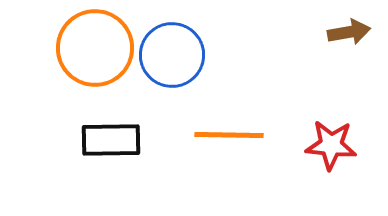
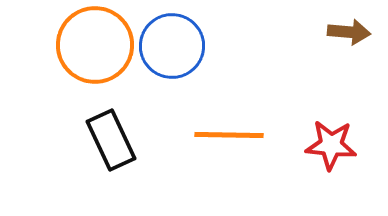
brown arrow: rotated 15 degrees clockwise
orange circle: moved 3 px up
blue circle: moved 9 px up
black rectangle: rotated 66 degrees clockwise
